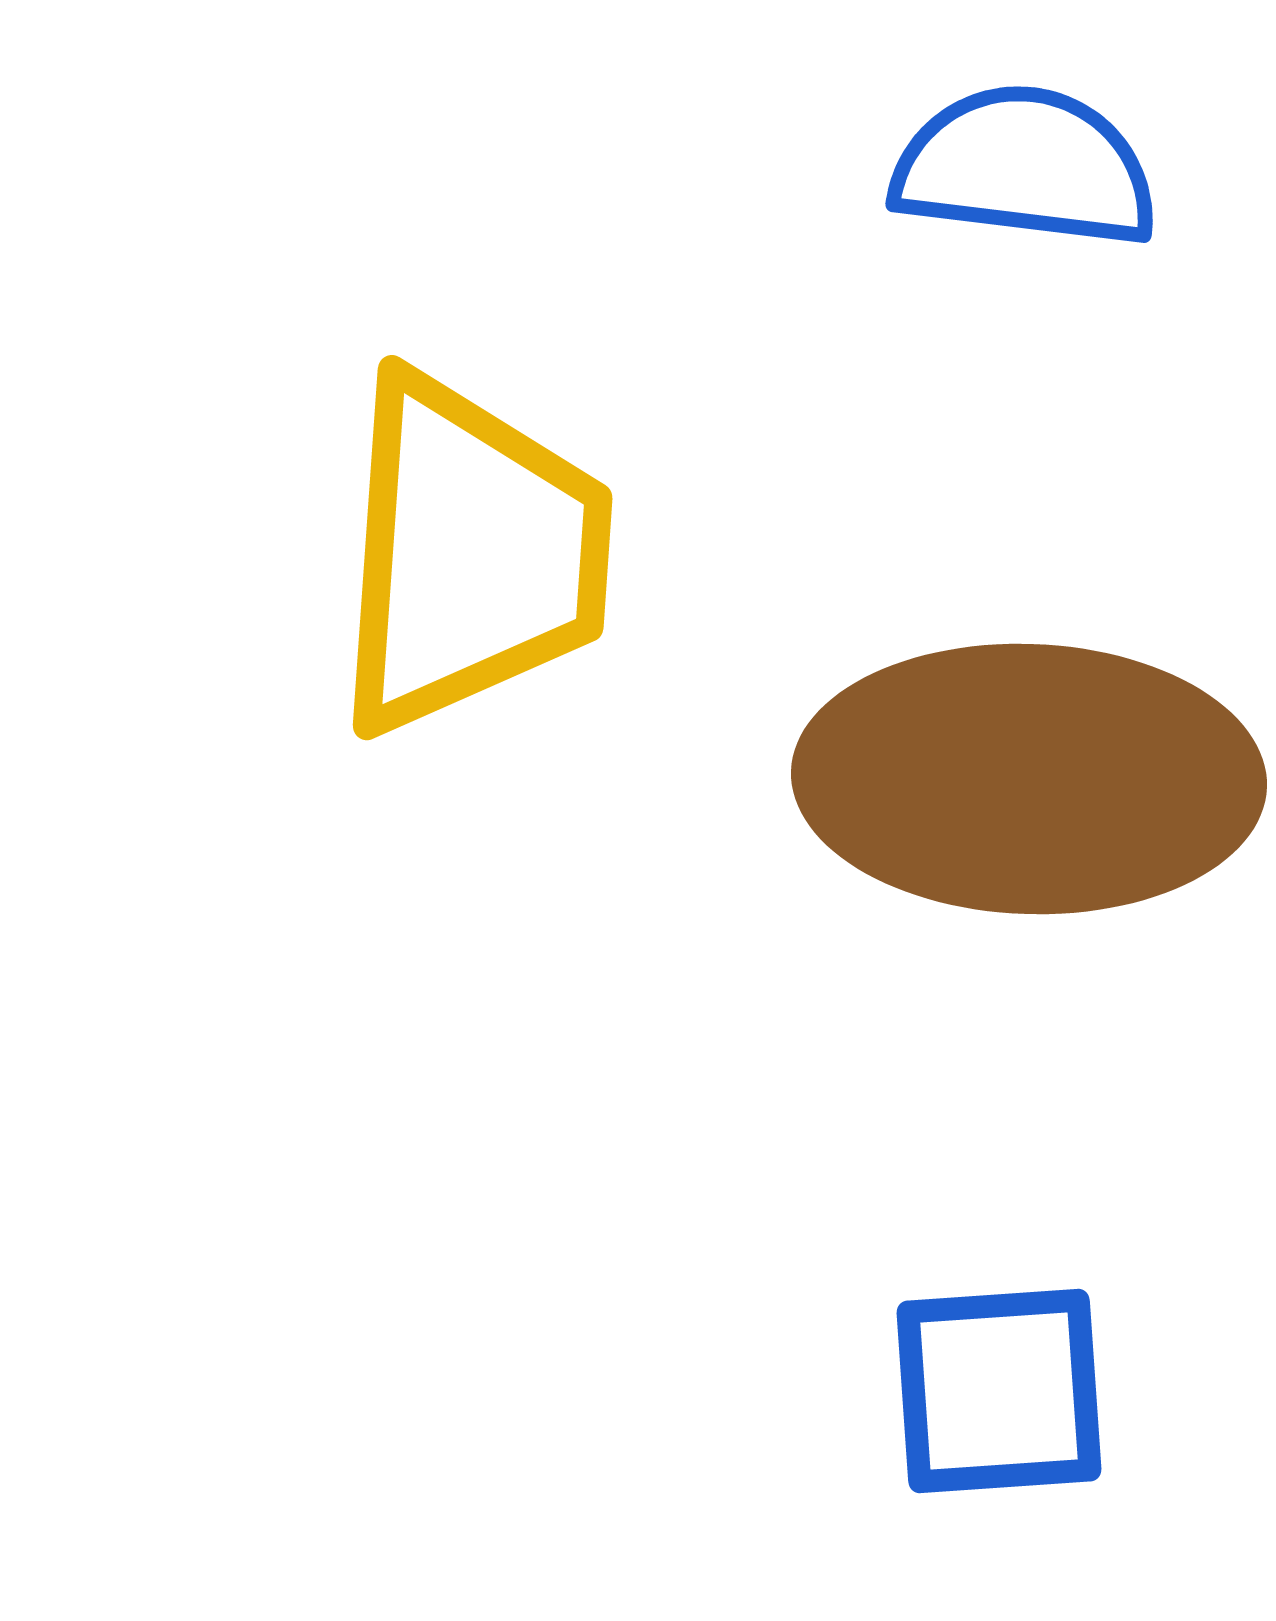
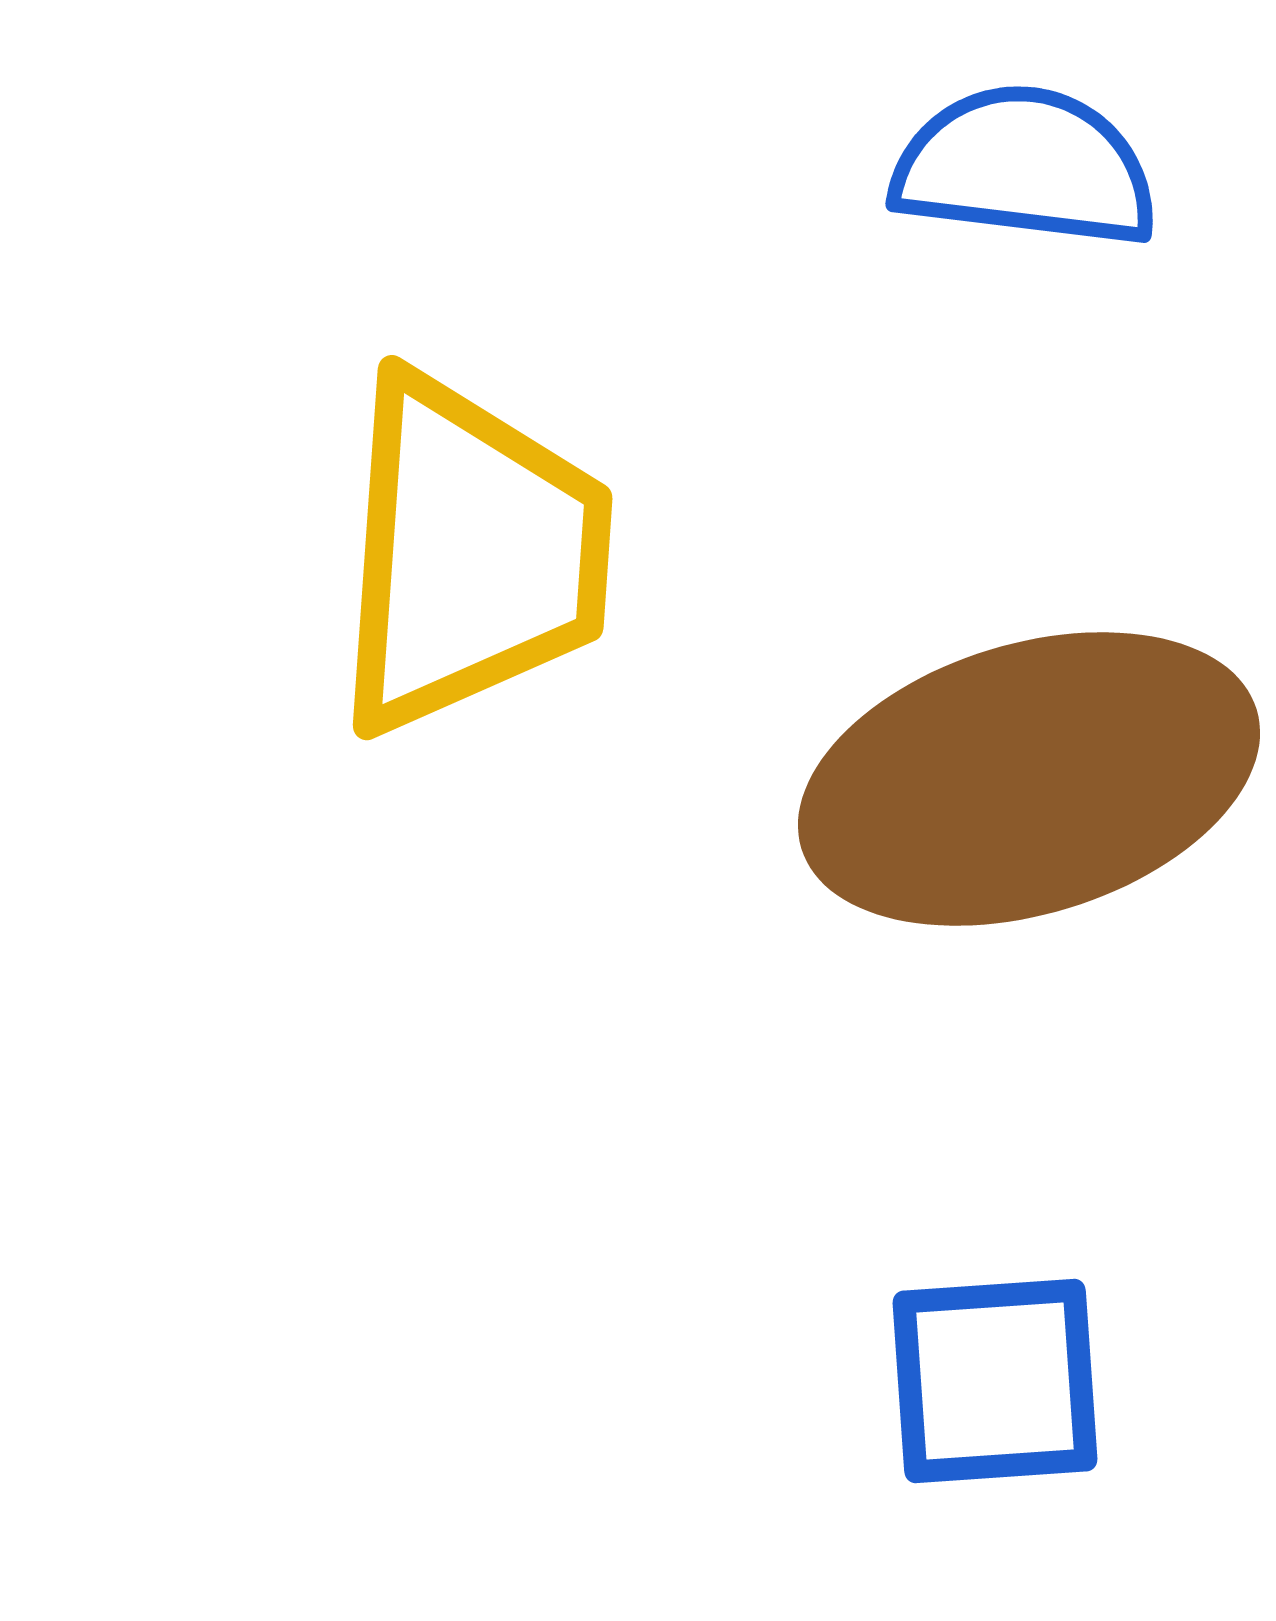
brown ellipse: rotated 19 degrees counterclockwise
blue square: moved 4 px left, 10 px up
